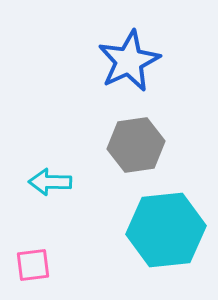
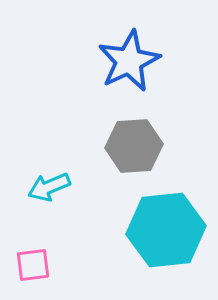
gray hexagon: moved 2 px left, 1 px down; rotated 4 degrees clockwise
cyan arrow: moved 1 px left, 5 px down; rotated 24 degrees counterclockwise
